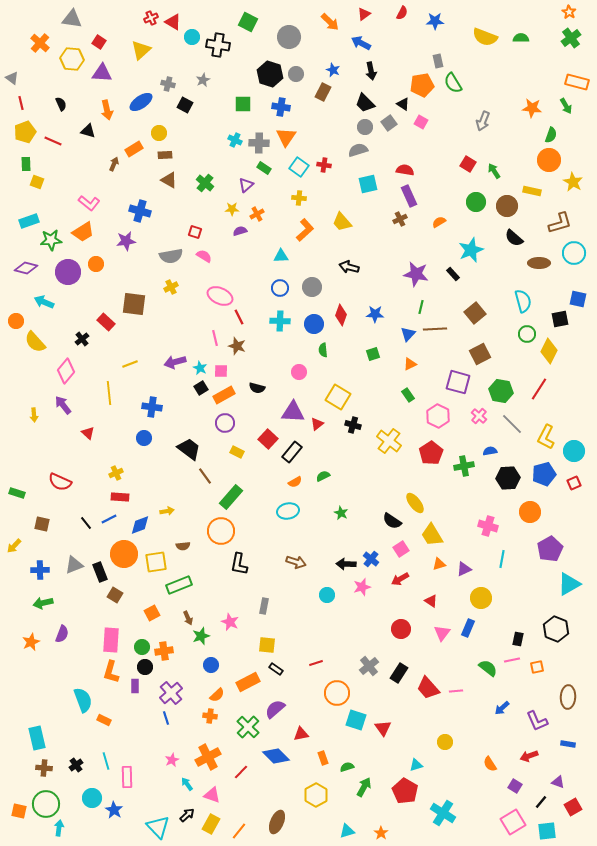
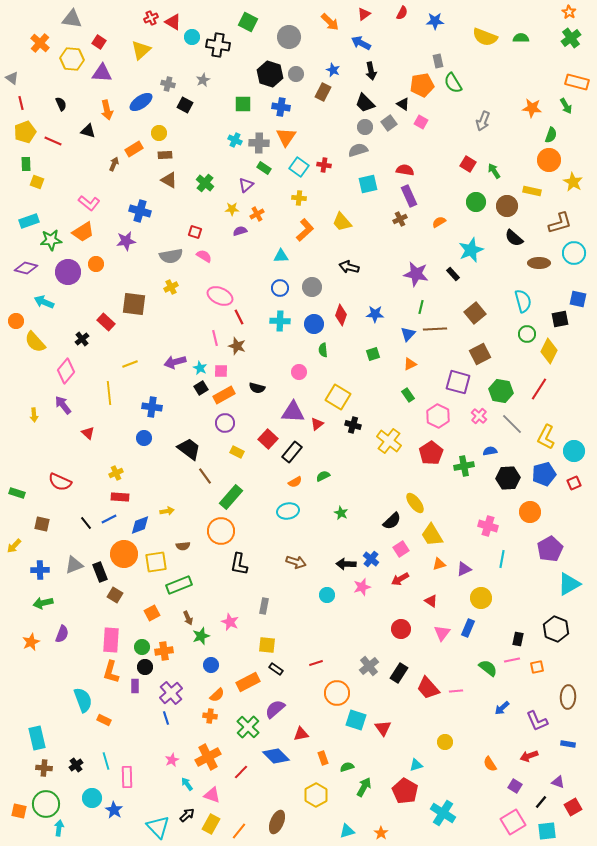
black semicircle at (392, 521): rotated 78 degrees counterclockwise
